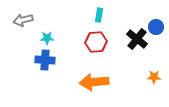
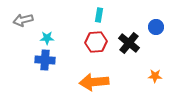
black cross: moved 8 px left, 4 px down
orange star: moved 1 px right, 1 px up
